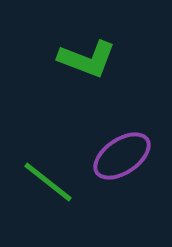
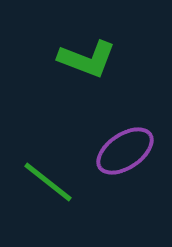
purple ellipse: moved 3 px right, 5 px up
